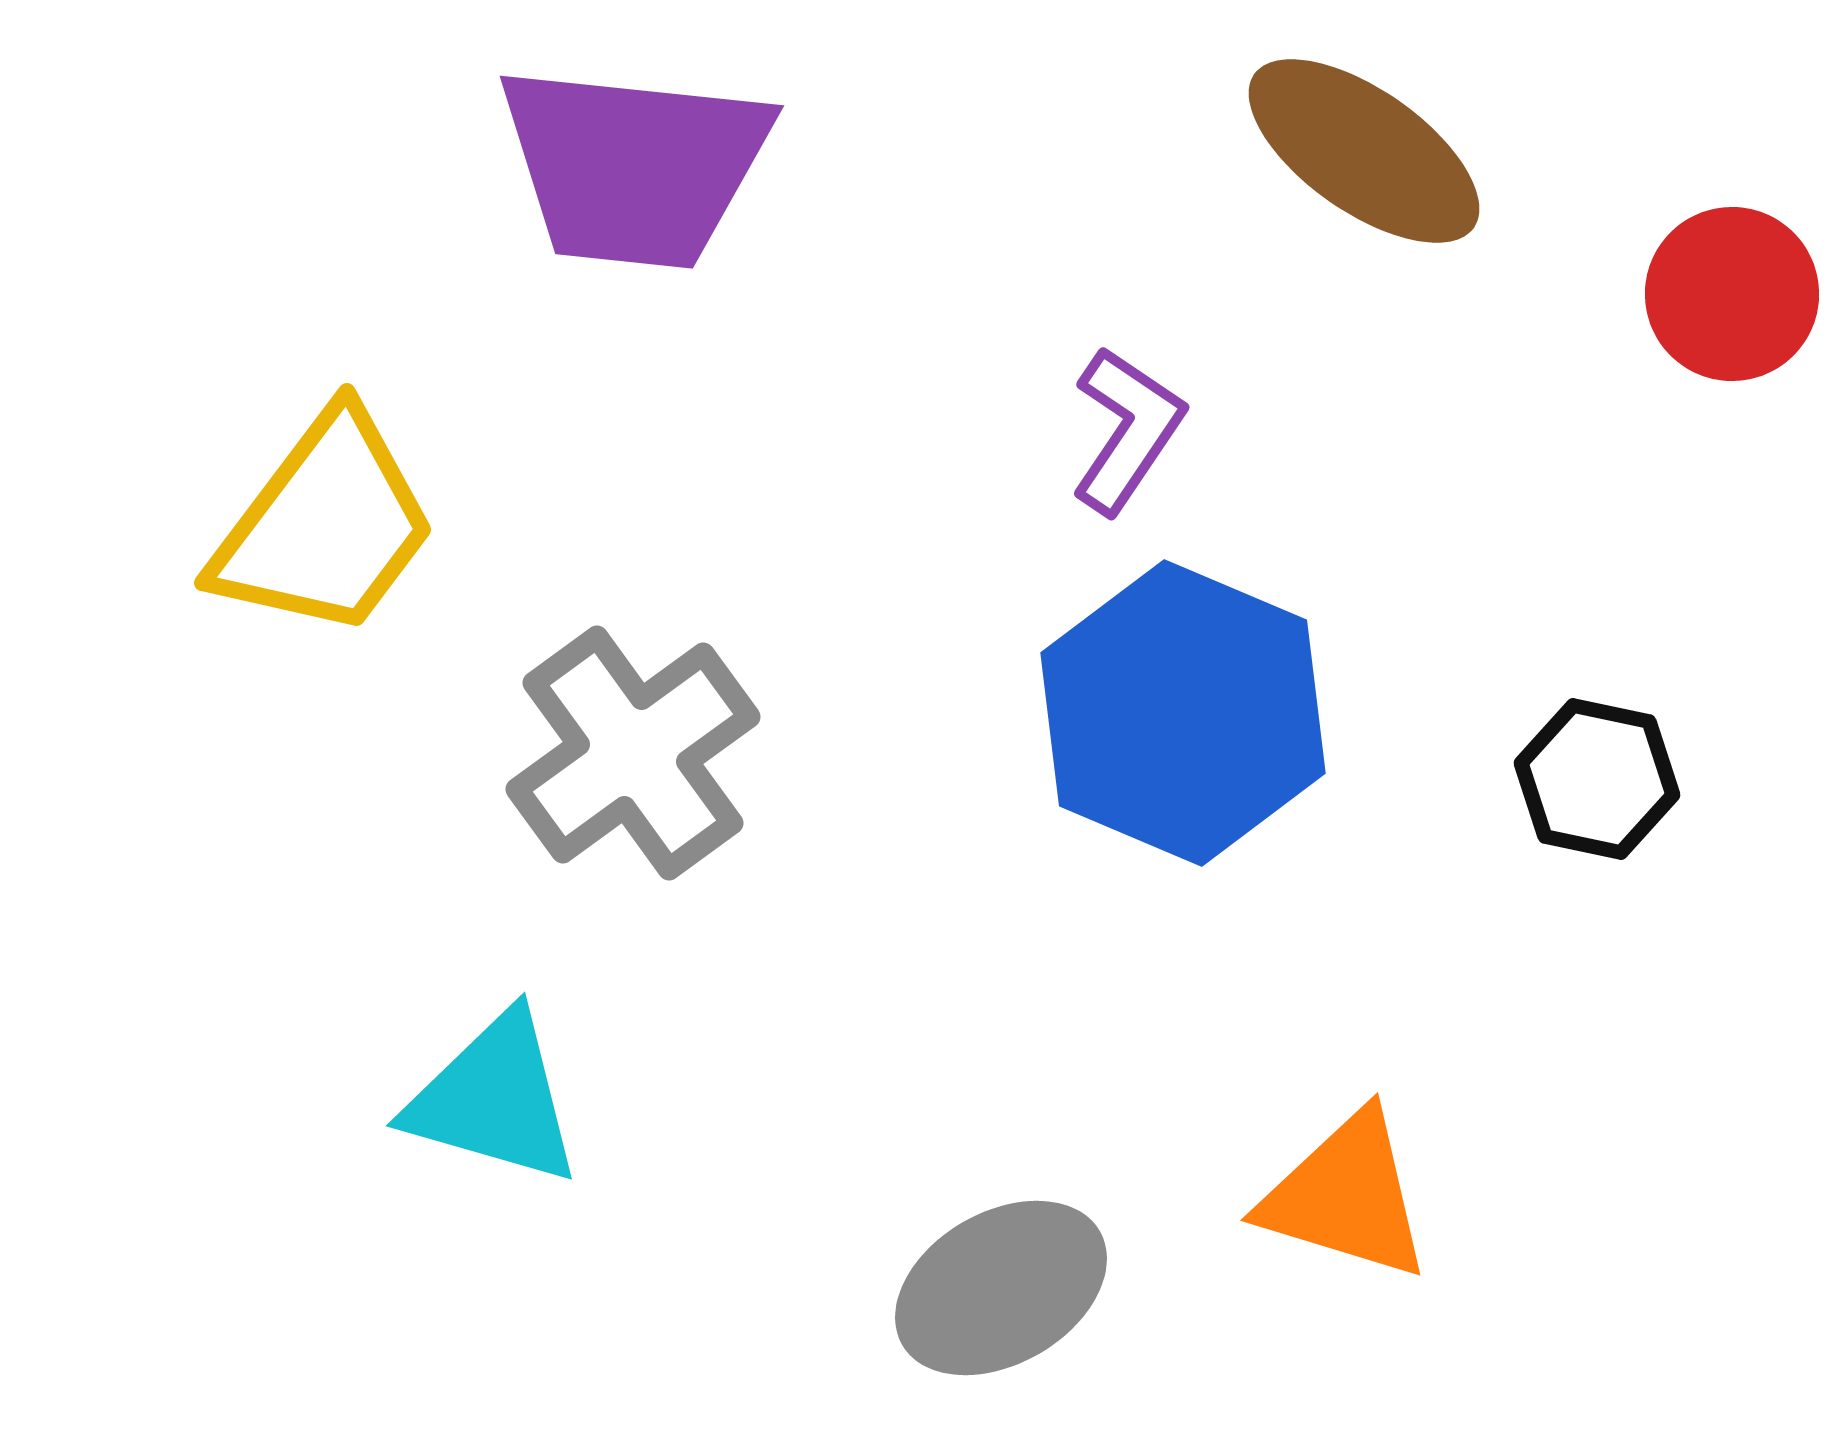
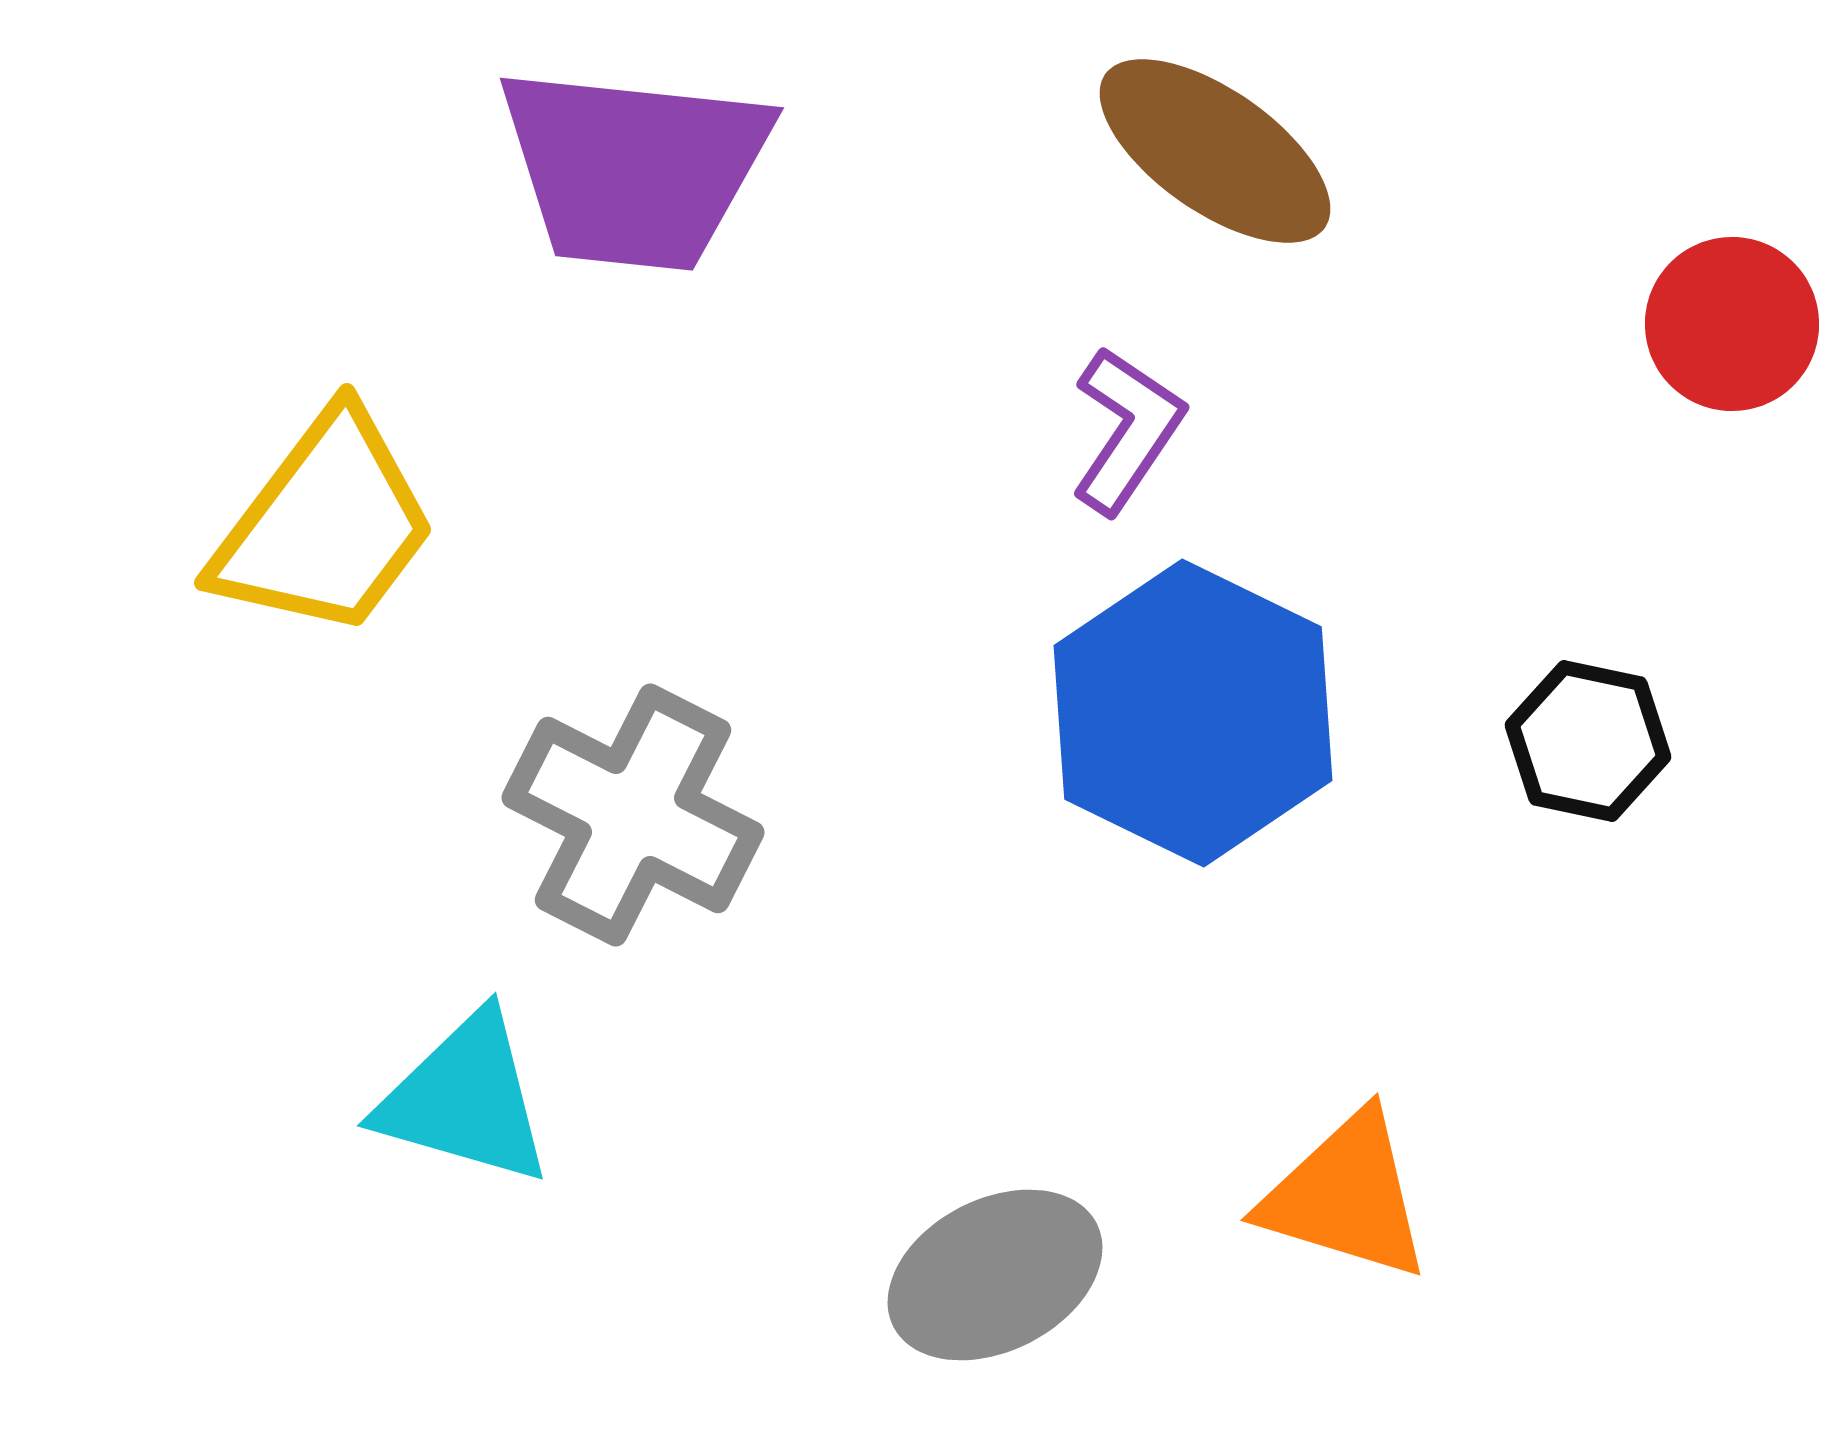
brown ellipse: moved 149 px left
purple trapezoid: moved 2 px down
red circle: moved 30 px down
blue hexagon: moved 10 px right; rotated 3 degrees clockwise
gray cross: moved 62 px down; rotated 27 degrees counterclockwise
black hexagon: moved 9 px left, 38 px up
cyan triangle: moved 29 px left
gray ellipse: moved 6 px left, 13 px up; rotated 3 degrees clockwise
